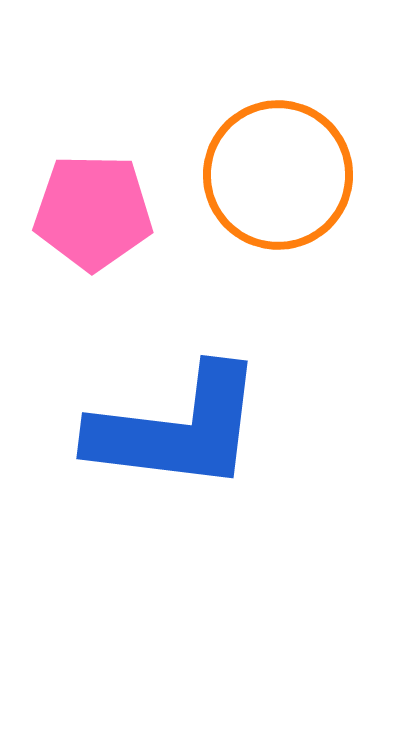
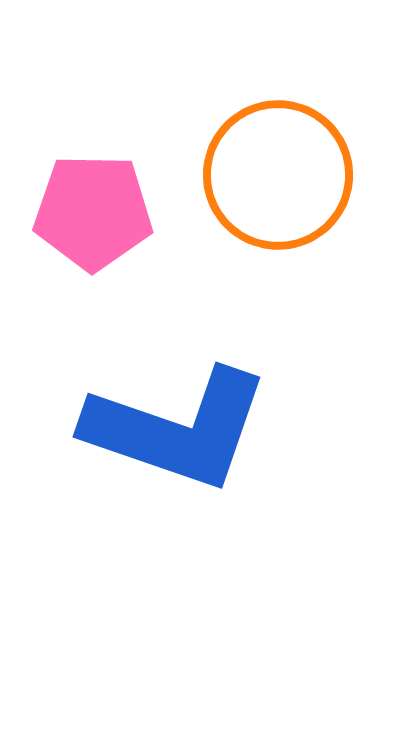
blue L-shape: rotated 12 degrees clockwise
